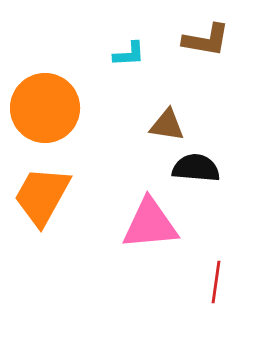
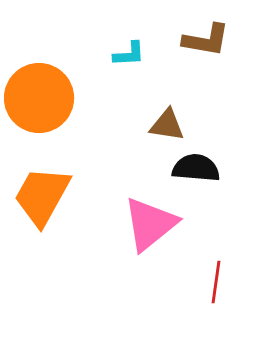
orange circle: moved 6 px left, 10 px up
pink triangle: rotated 34 degrees counterclockwise
